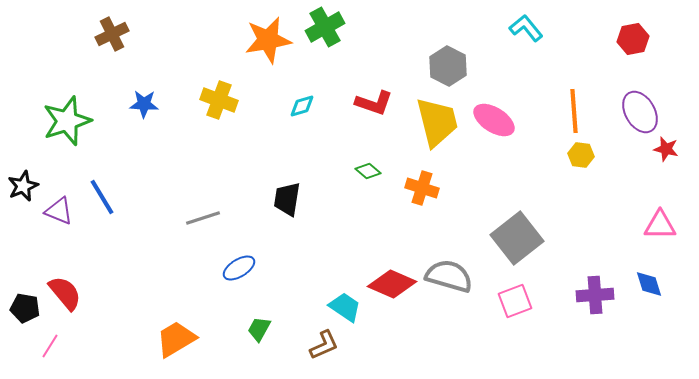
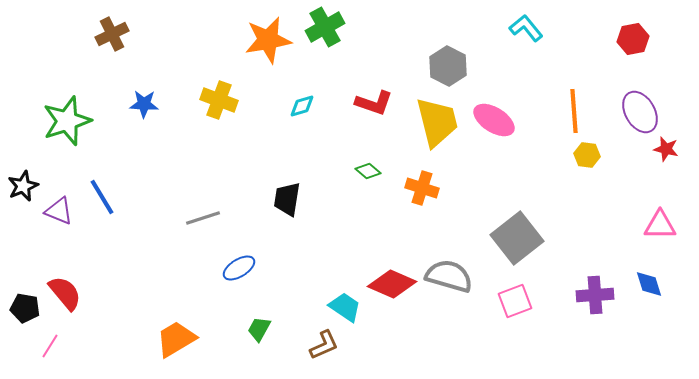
yellow hexagon: moved 6 px right
